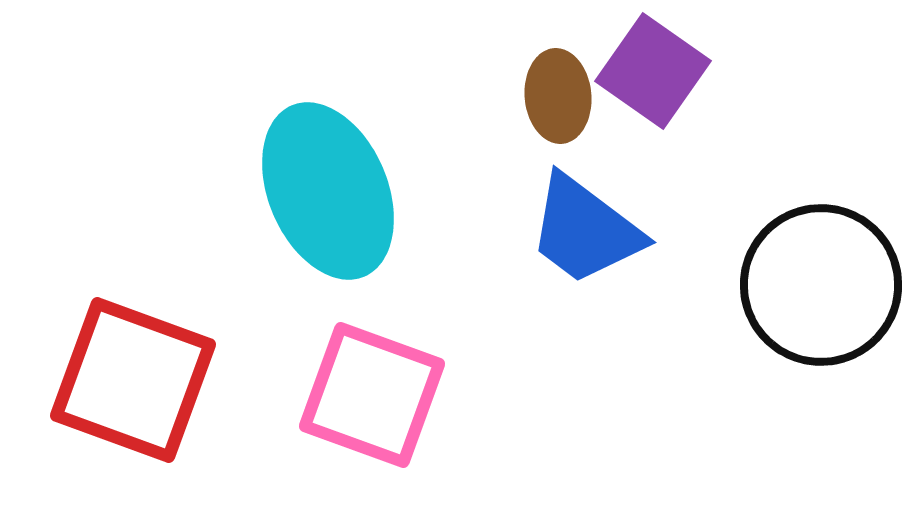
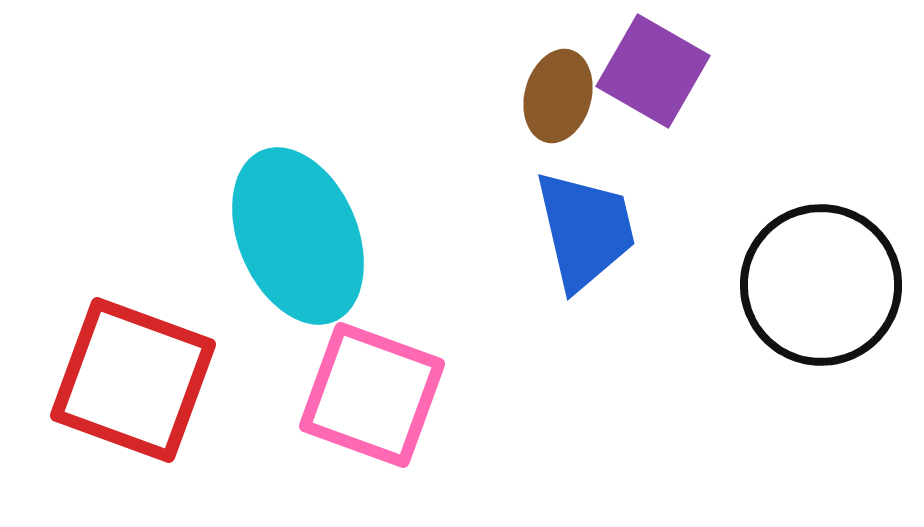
purple square: rotated 5 degrees counterclockwise
brown ellipse: rotated 20 degrees clockwise
cyan ellipse: moved 30 px left, 45 px down
blue trapezoid: rotated 140 degrees counterclockwise
